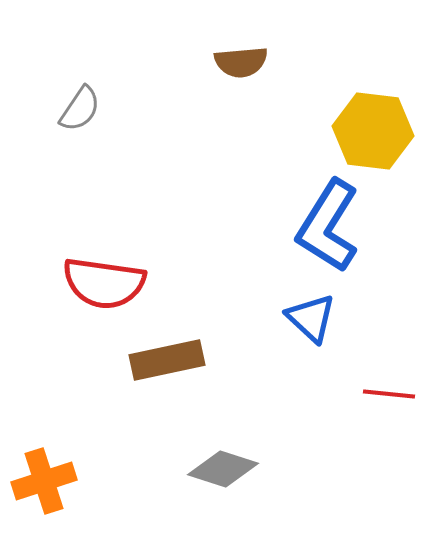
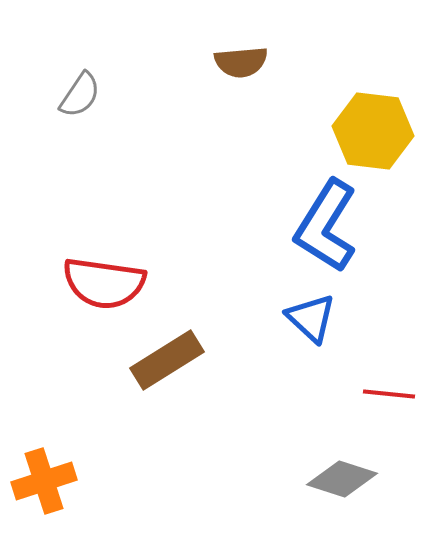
gray semicircle: moved 14 px up
blue L-shape: moved 2 px left
brown rectangle: rotated 20 degrees counterclockwise
gray diamond: moved 119 px right, 10 px down
